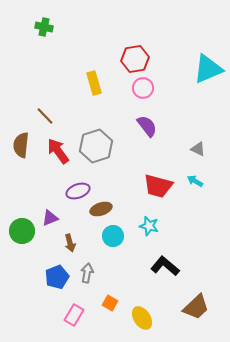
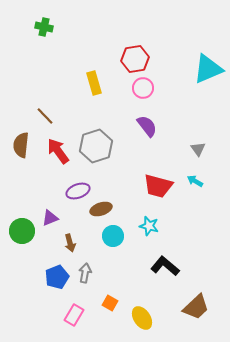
gray triangle: rotated 28 degrees clockwise
gray arrow: moved 2 px left
